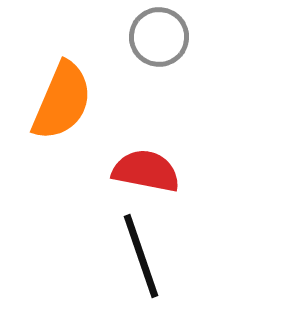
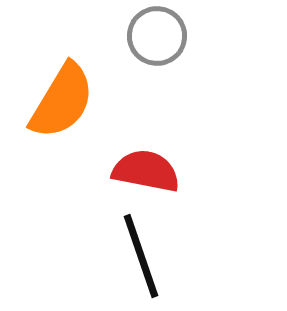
gray circle: moved 2 px left, 1 px up
orange semicircle: rotated 8 degrees clockwise
